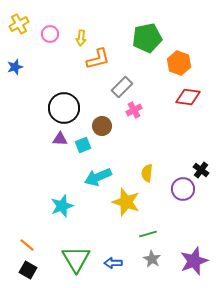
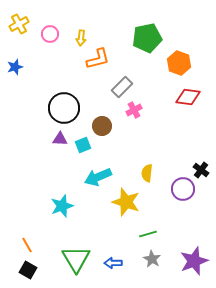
orange line: rotated 21 degrees clockwise
